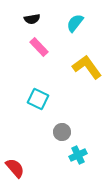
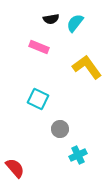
black semicircle: moved 19 px right
pink rectangle: rotated 24 degrees counterclockwise
gray circle: moved 2 px left, 3 px up
